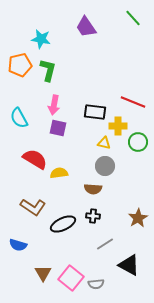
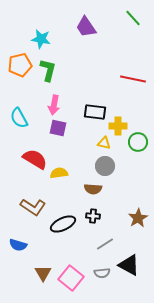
red line: moved 23 px up; rotated 10 degrees counterclockwise
gray semicircle: moved 6 px right, 11 px up
